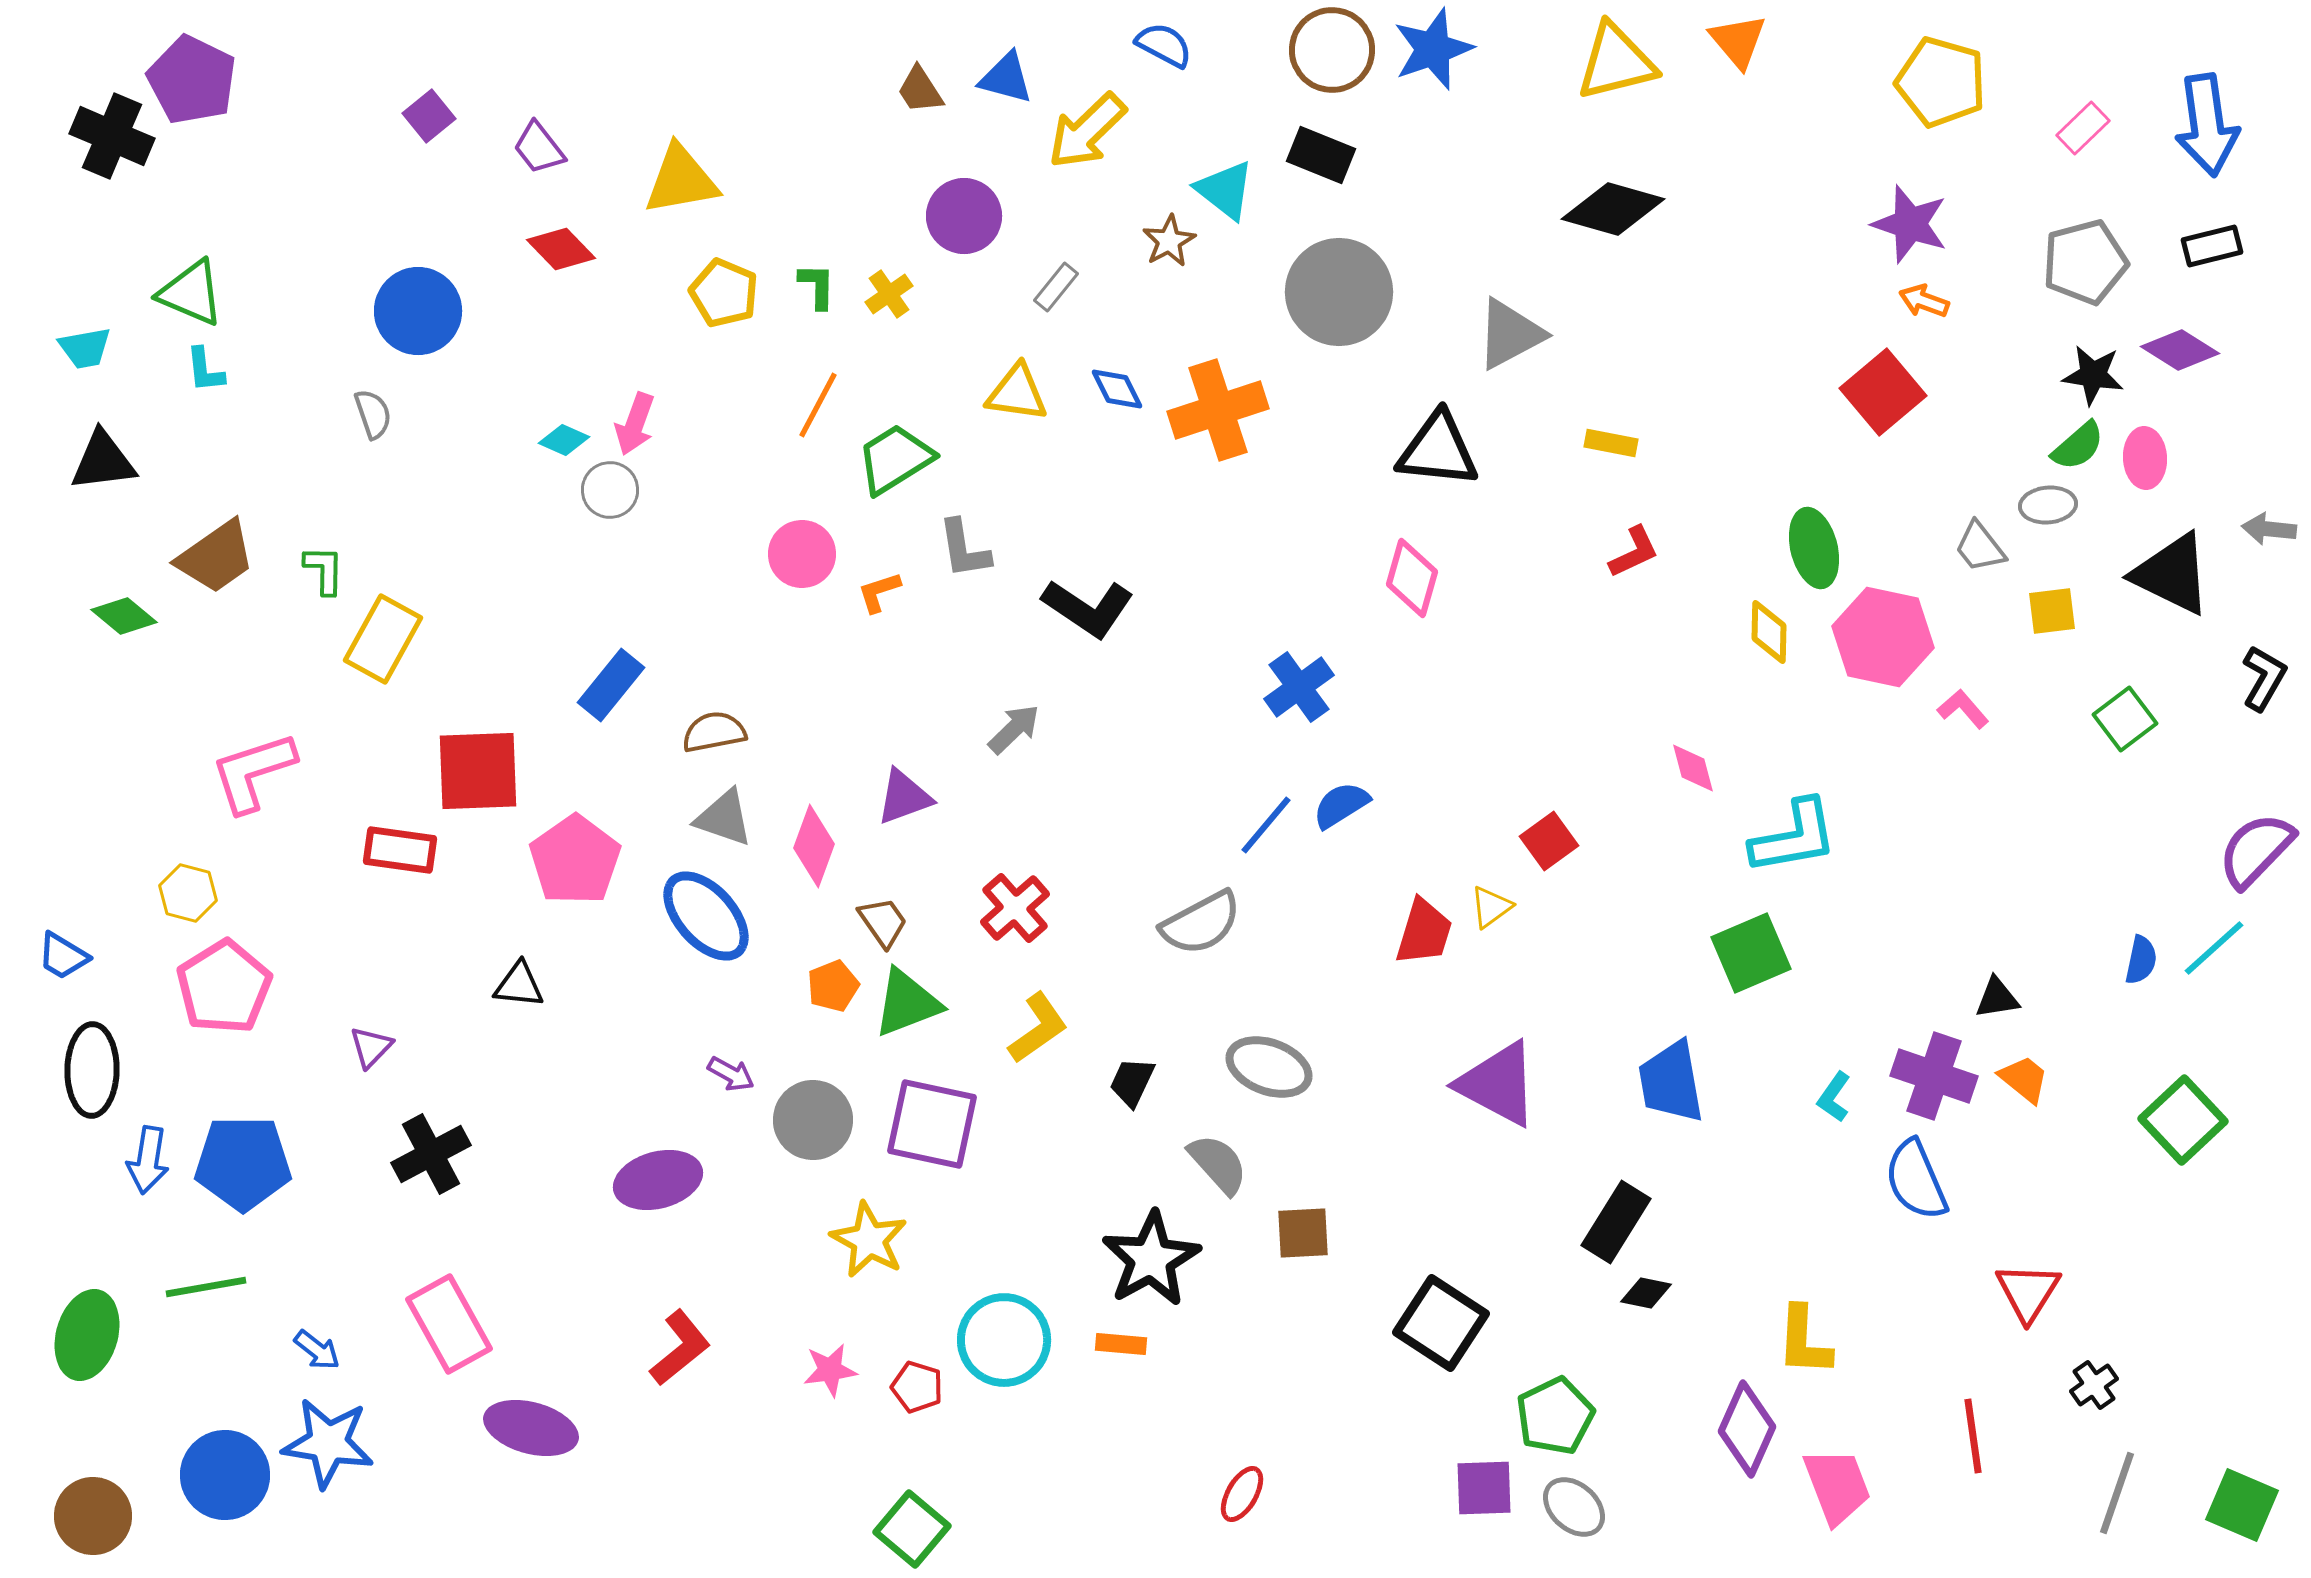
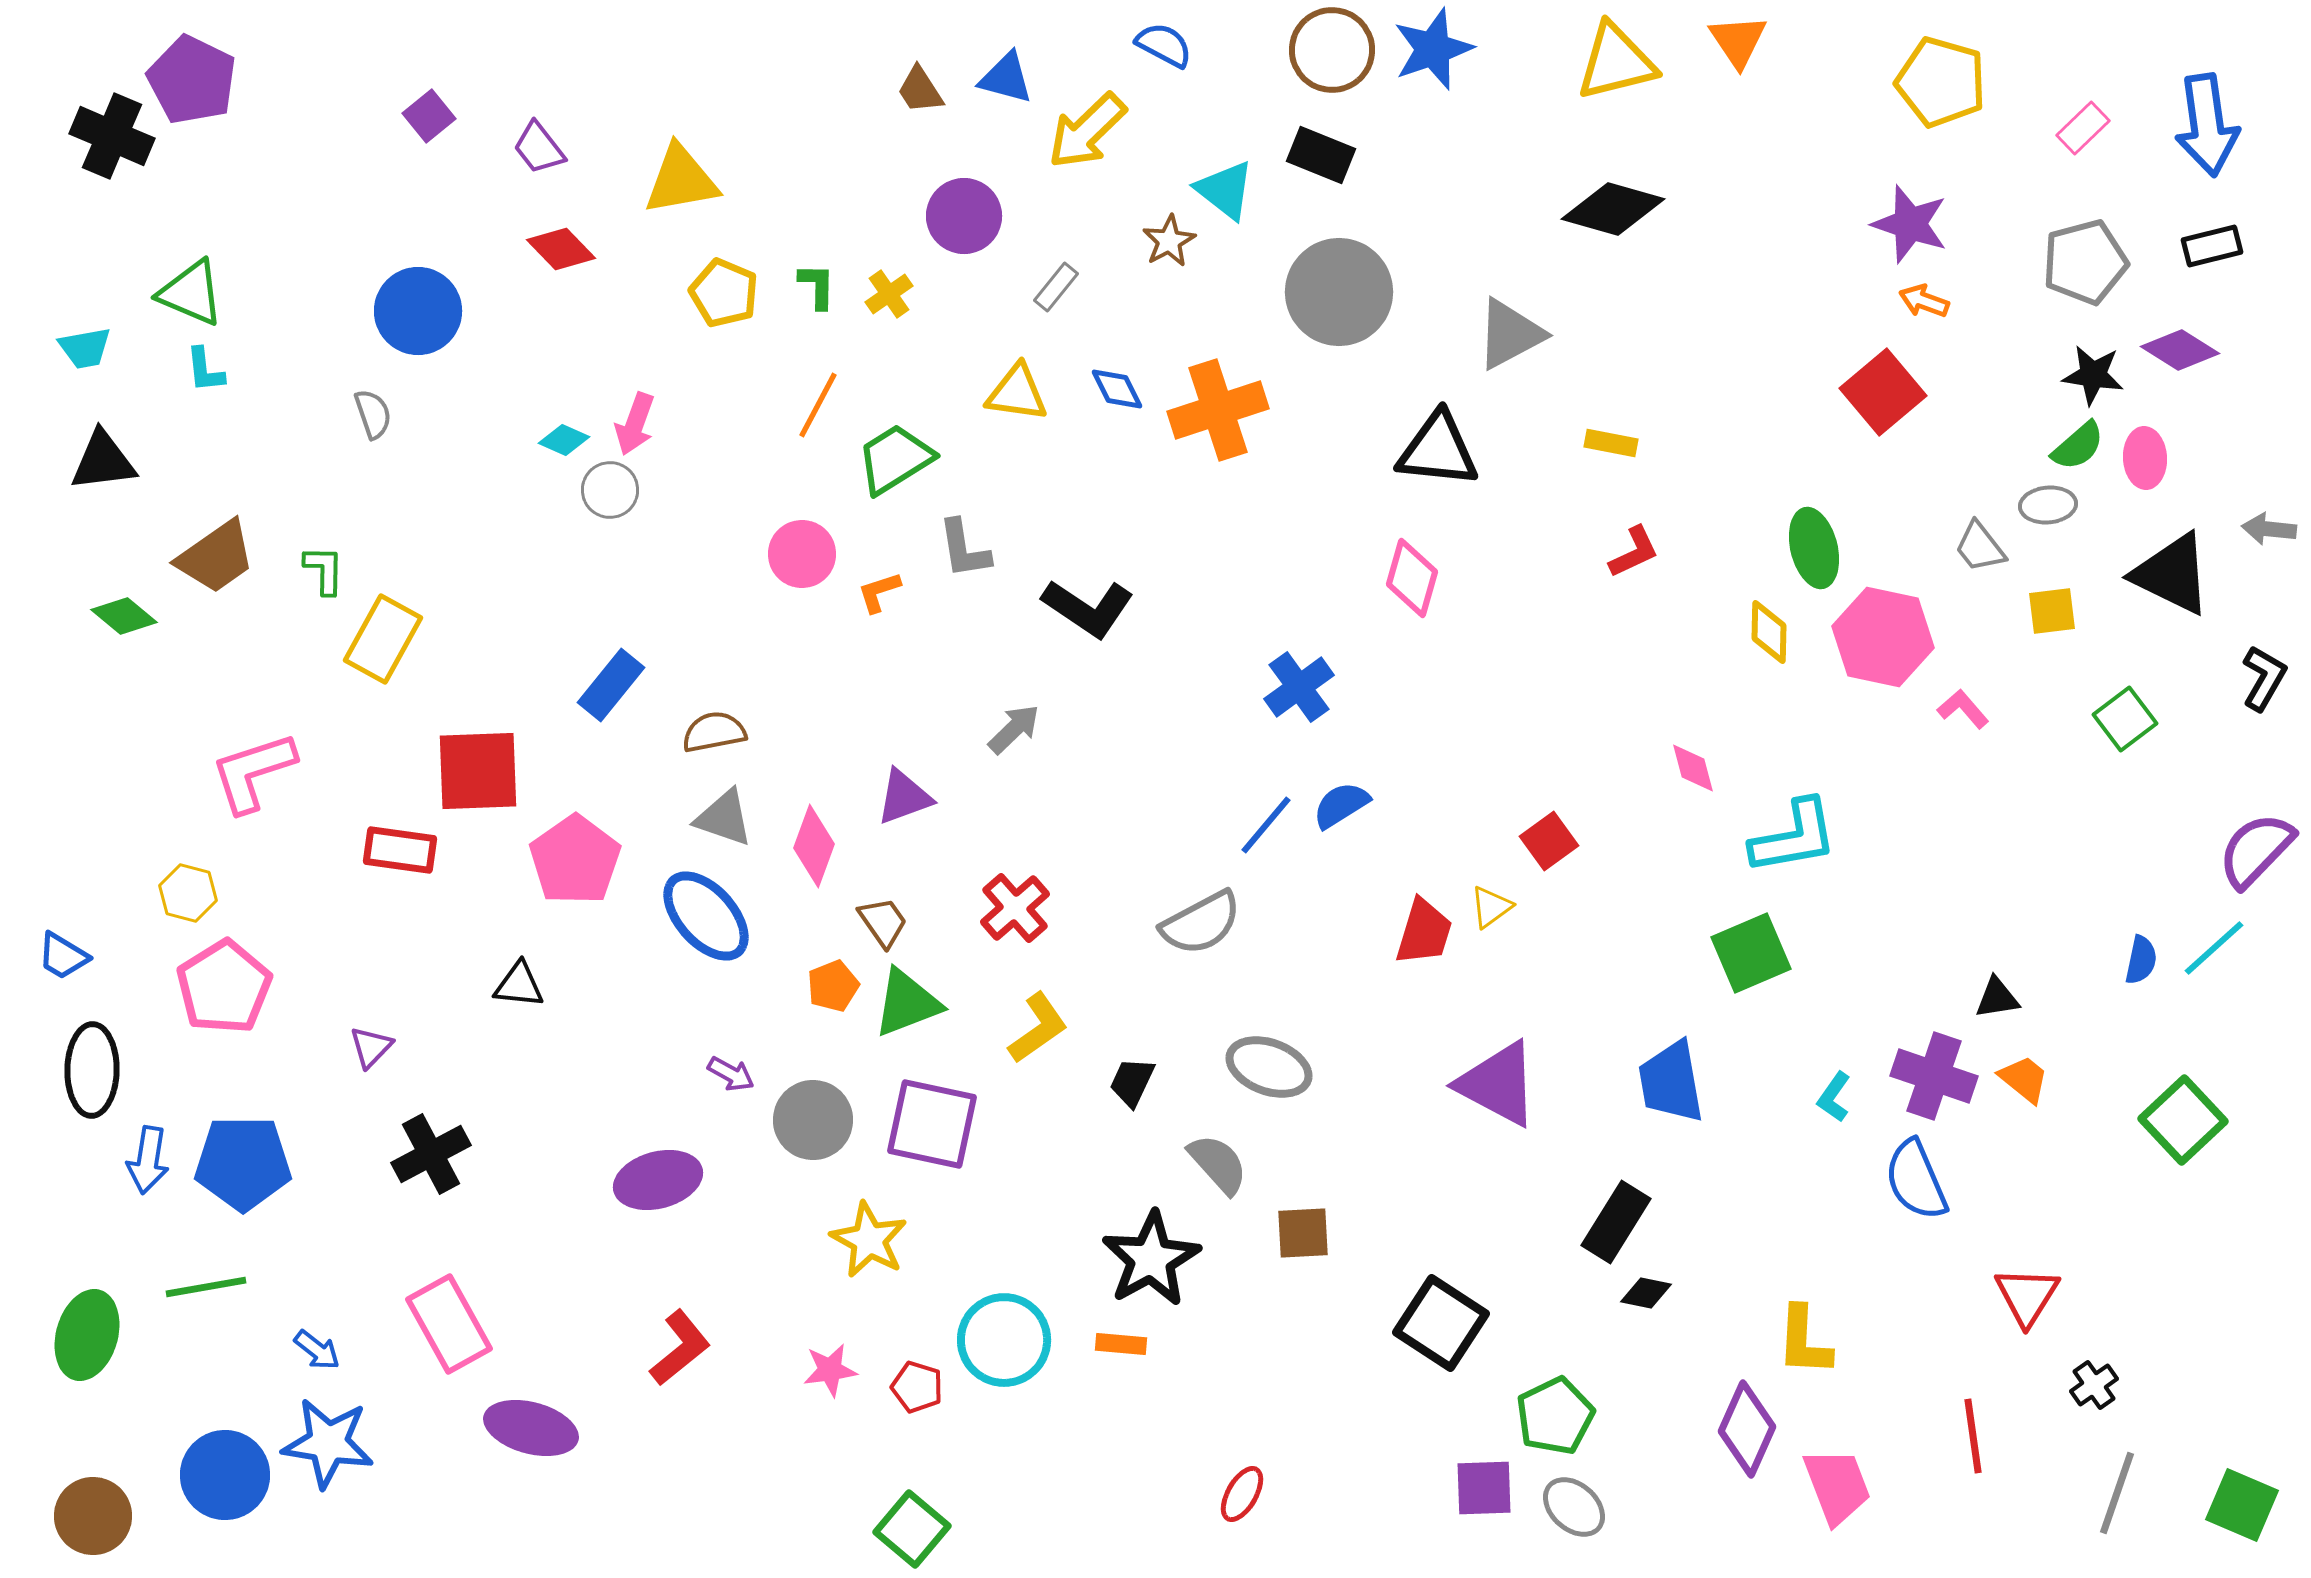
orange triangle at (1738, 41): rotated 6 degrees clockwise
red triangle at (2028, 1292): moved 1 px left, 4 px down
